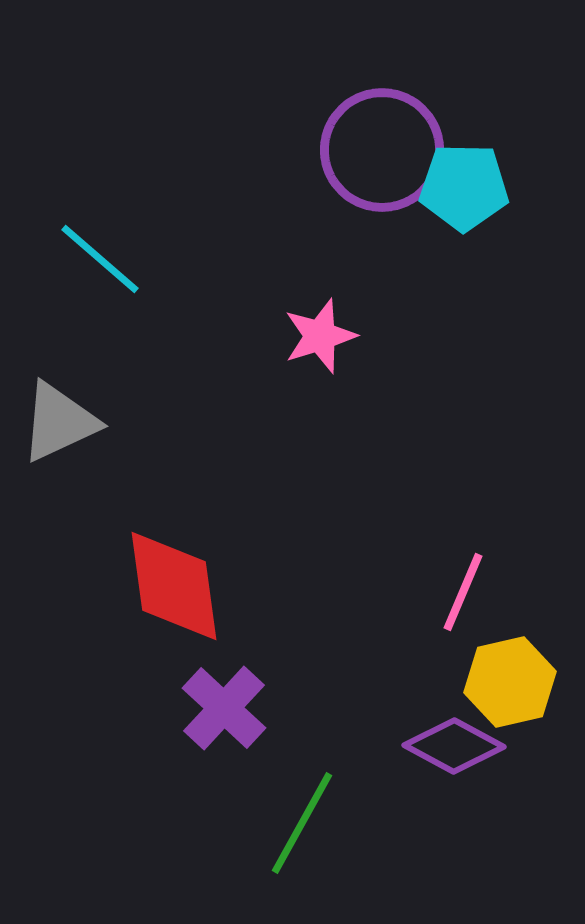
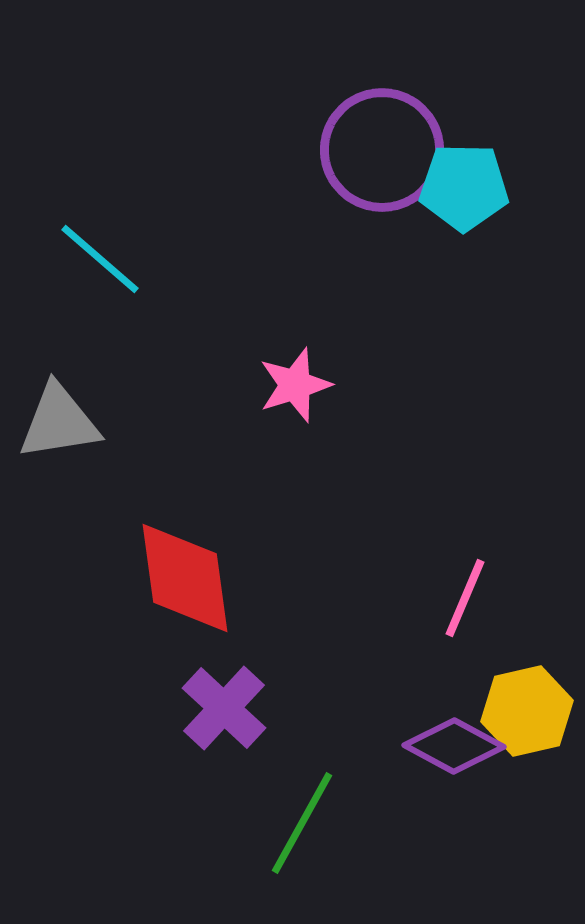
pink star: moved 25 px left, 49 px down
gray triangle: rotated 16 degrees clockwise
red diamond: moved 11 px right, 8 px up
pink line: moved 2 px right, 6 px down
yellow hexagon: moved 17 px right, 29 px down
